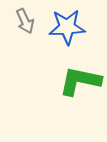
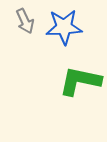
blue star: moved 3 px left
